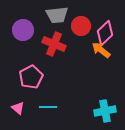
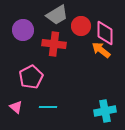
gray trapezoid: rotated 25 degrees counterclockwise
pink diamond: rotated 45 degrees counterclockwise
red cross: rotated 15 degrees counterclockwise
pink triangle: moved 2 px left, 1 px up
